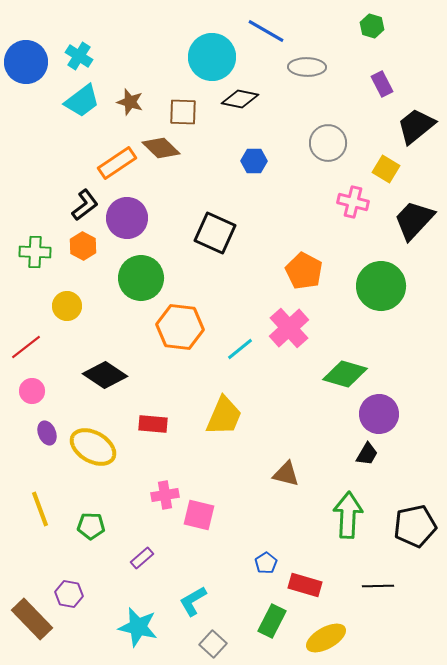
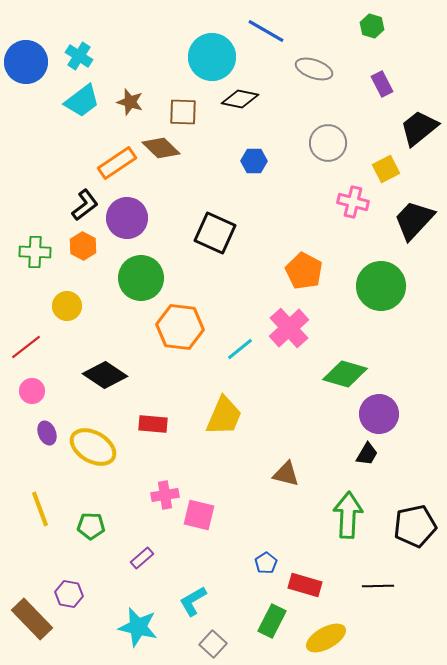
gray ellipse at (307, 67): moved 7 px right, 2 px down; rotated 18 degrees clockwise
black trapezoid at (416, 126): moved 3 px right, 2 px down
yellow square at (386, 169): rotated 32 degrees clockwise
